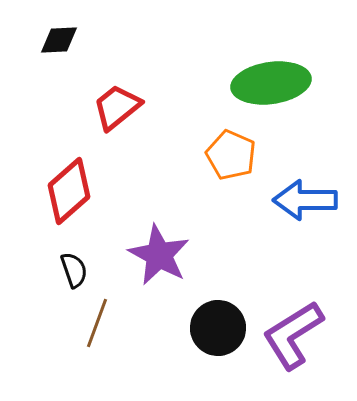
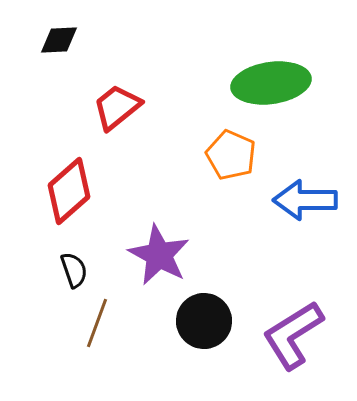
black circle: moved 14 px left, 7 px up
